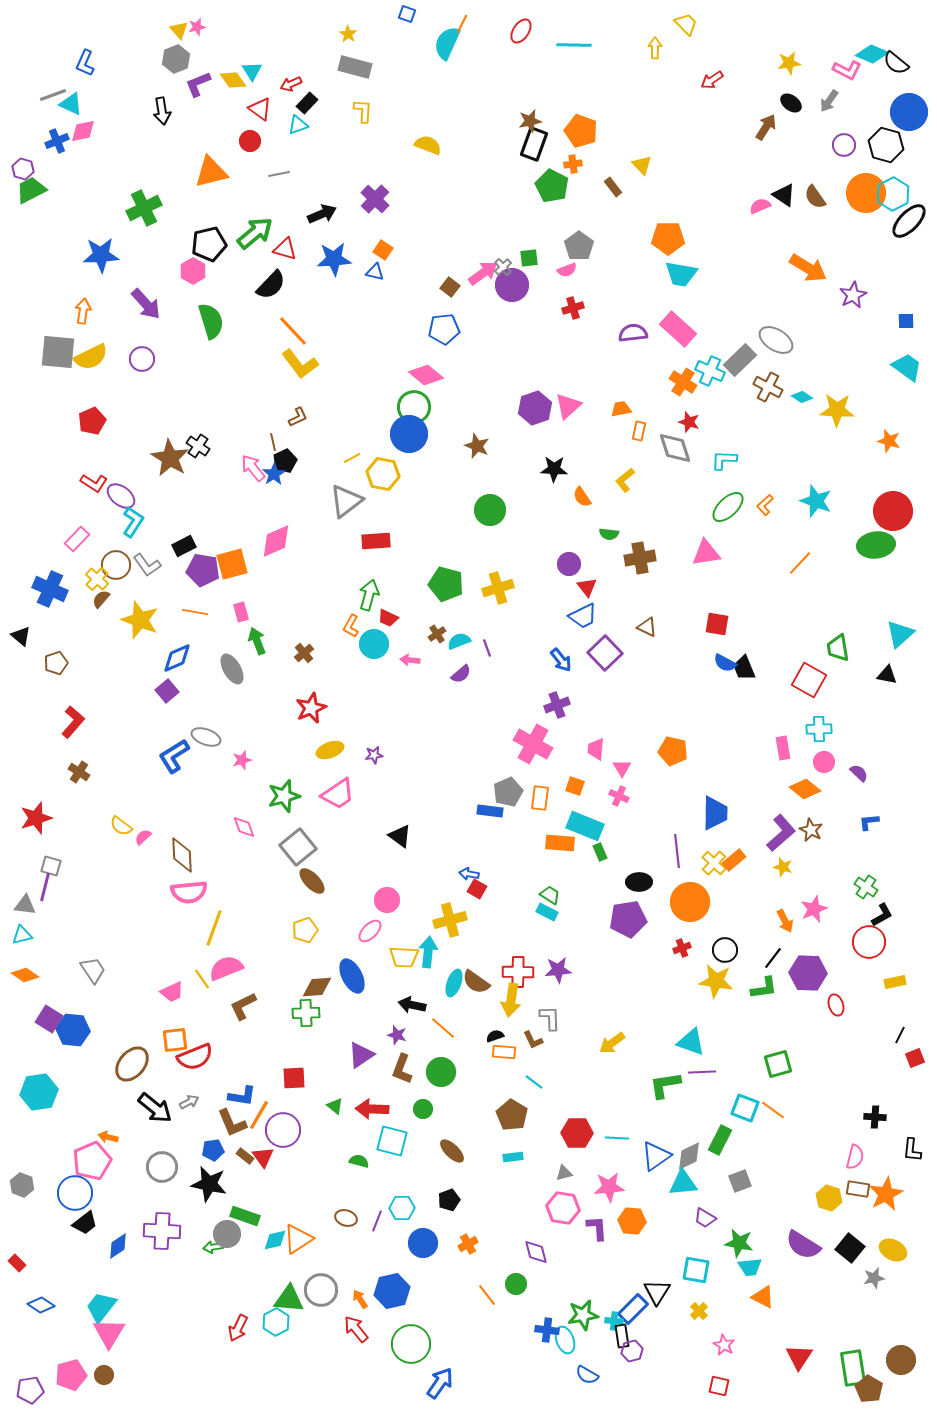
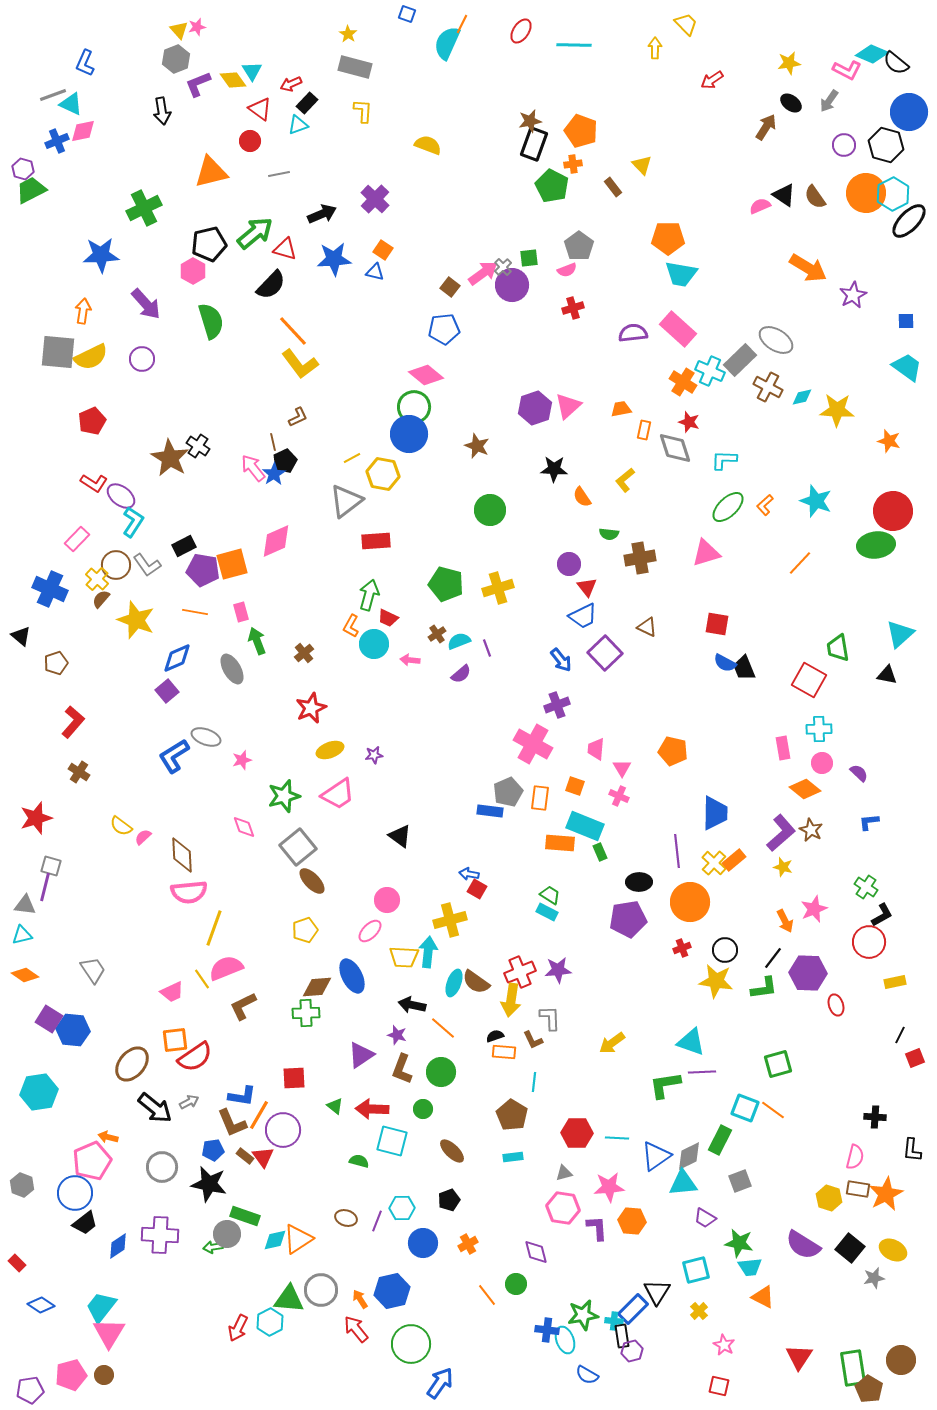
cyan diamond at (802, 397): rotated 45 degrees counterclockwise
orange rectangle at (639, 431): moved 5 px right, 1 px up
pink triangle at (706, 553): rotated 8 degrees counterclockwise
yellow star at (140, 620): moved 4 px left
pink circle at (824, 762): moved 2 px left, 1 px down
red cross at (518, 972): moved 2 px right; rotated 24 degrees counterclockwise
red semicircle at (195, 1057): rotated 12 degrees counterclockwise
cyan line at (534, 1082): rotated 60 degrees clockwise
purple cross at (162, 1231): moved 2 px left, 4 px down
cyan square at (696, 1270): rotated 24 degrees counterclockwise
cyan hexagon at (276, 1322): moved 6 px left
